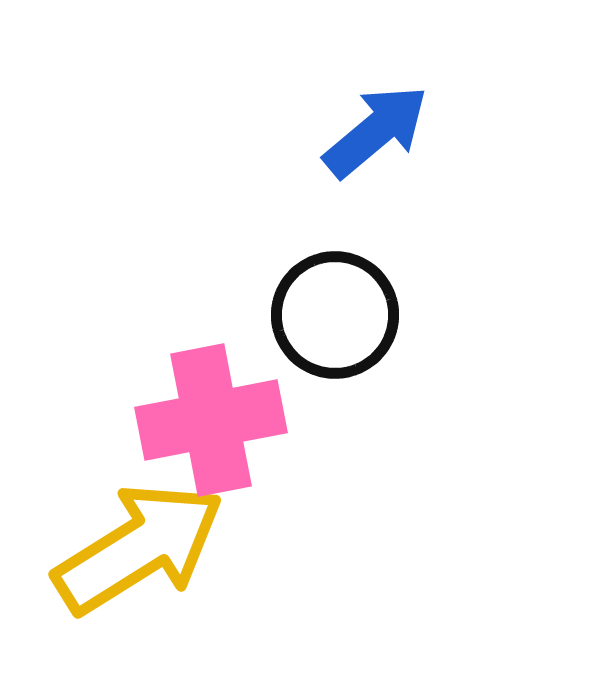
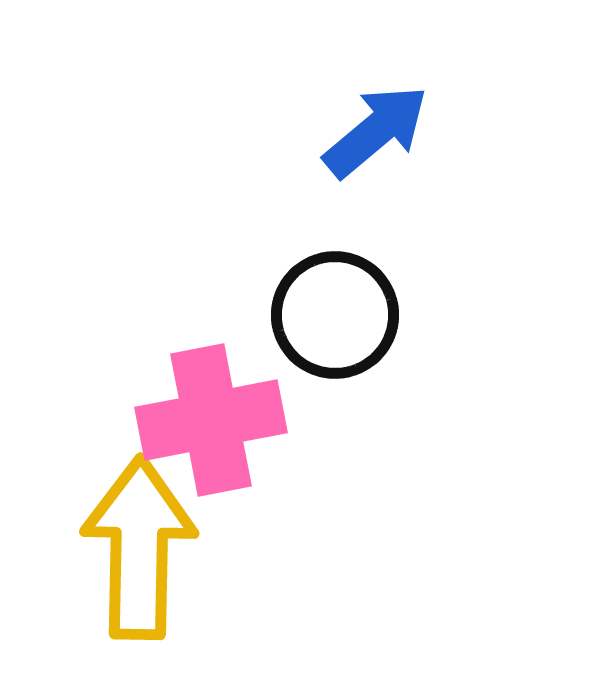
yellow arrow: rotated 57 degrees counterclockwise
